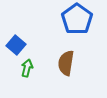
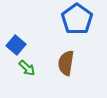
green arrow: rotated 120 degrees clockwise
